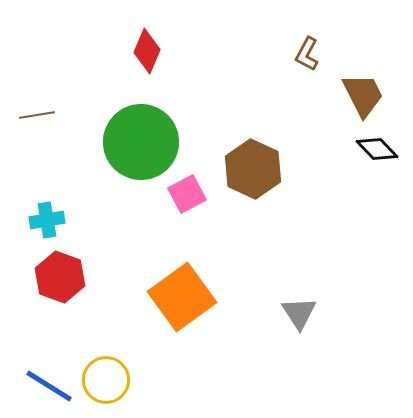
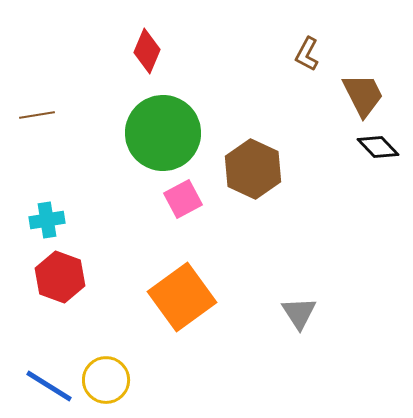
green circle: moved 22 px right, 9 px up
black diamond: moved 1 px right, 2 px up
pink square: moved 4 px left, 5 px down
